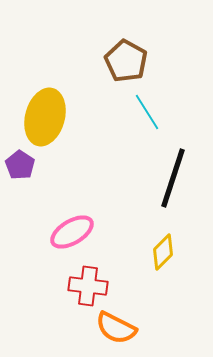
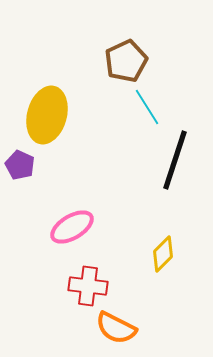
brown pentagon: rotated 18 degrees clockwise
cyan line: moved 5 px up
yellow ellipse: moved 2 px right, 2 px up
purple pentagon: rotated 8 degrees counterclockwise
black line: moved 2 px right, 18 px up
pink ellipse: moved 5 px up
yellow diamond: moved 2 px down
